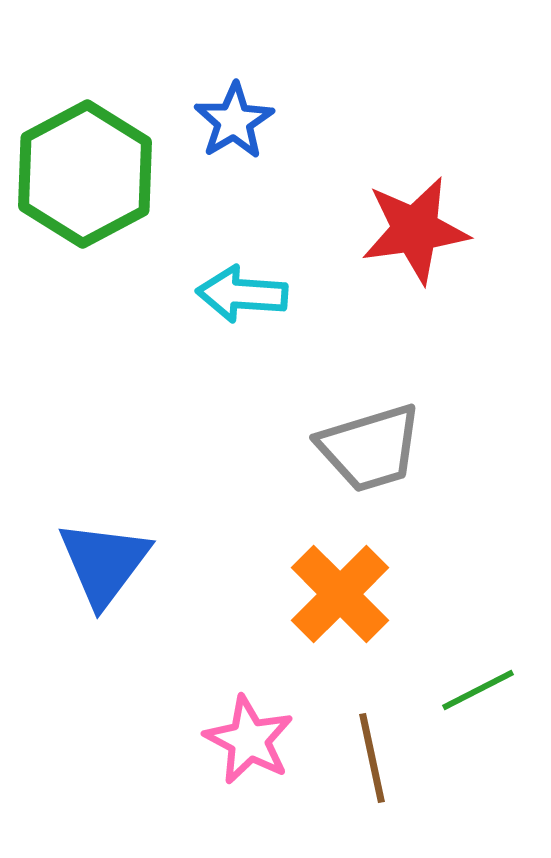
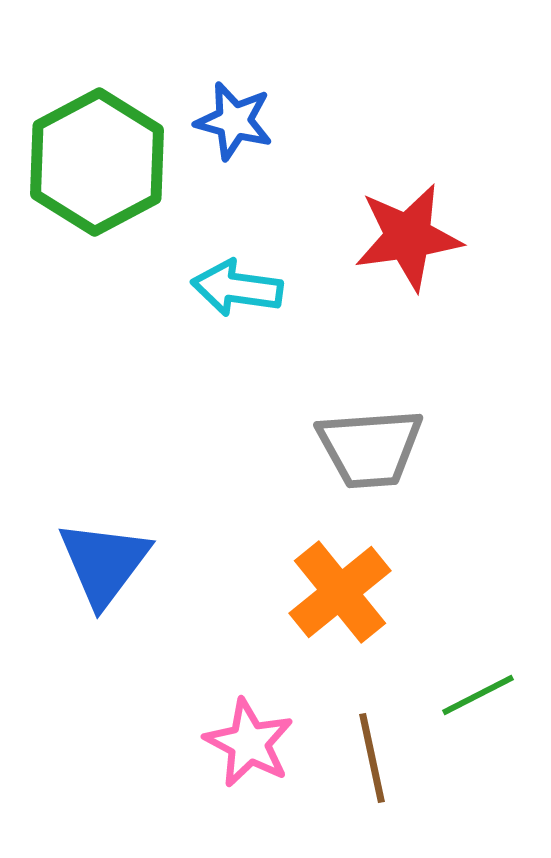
blue star: rotated 26 degrees counterclockwise
green hexagon: moved 12 px right, 12 px up
red star: moved 7 px left, 7 px down
cyan arrow: moved 5 px left, 6 px up; rotated 4 degrees clockwise
gray trapezoid: rotated 13 degrees clockwise
orange cross: moved 2 px up; rotated 6 degrees clockwise
green line: moved 5 px down
pink star: moved 3 px down
